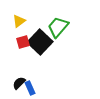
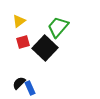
black square: moved 5 px right, 6 px down
